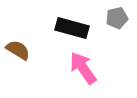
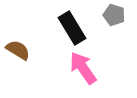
gray pentagon: moved 3 px left, 3 px up; rotated 30 degrees clockwise
black rectangle: rotated 44 degrees clockwise
